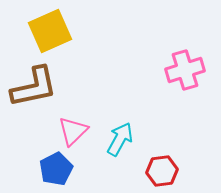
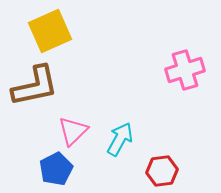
brown L-shape: moved 1 px right, 1 px up
